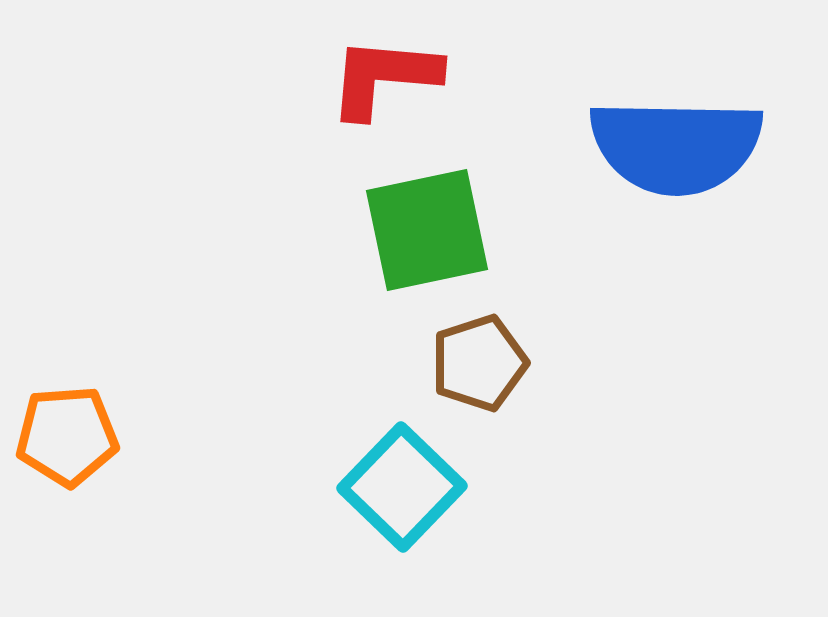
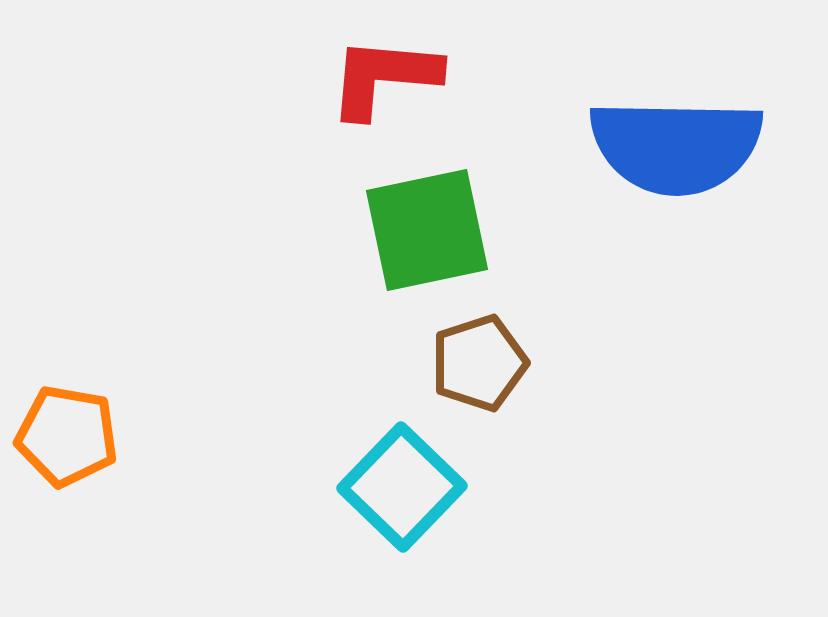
orange pentagon: rotated 14 degrees clockwise
